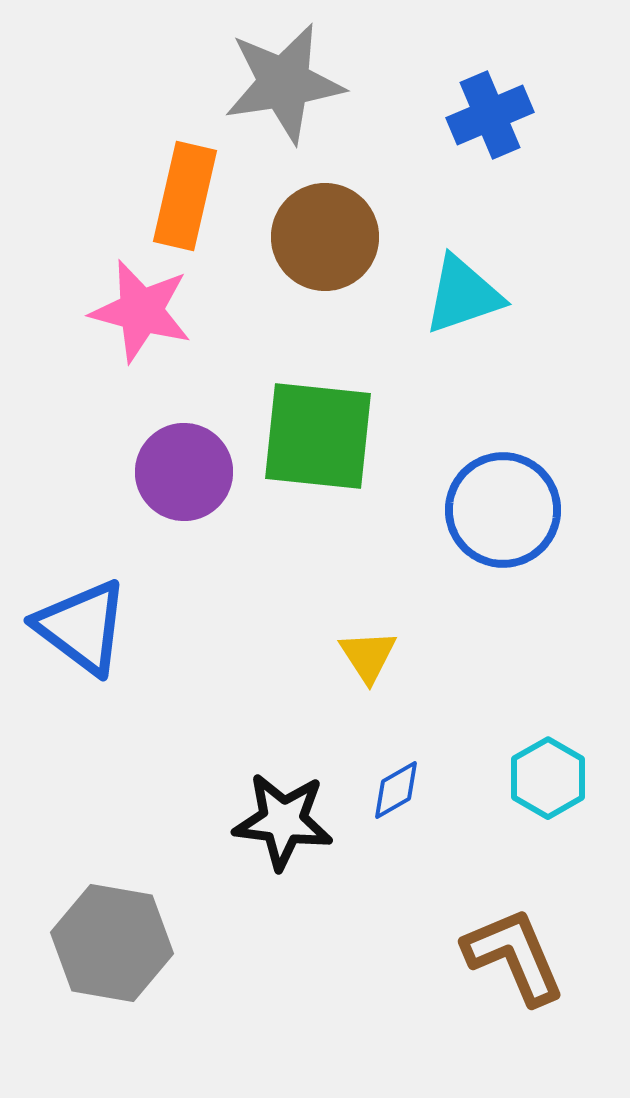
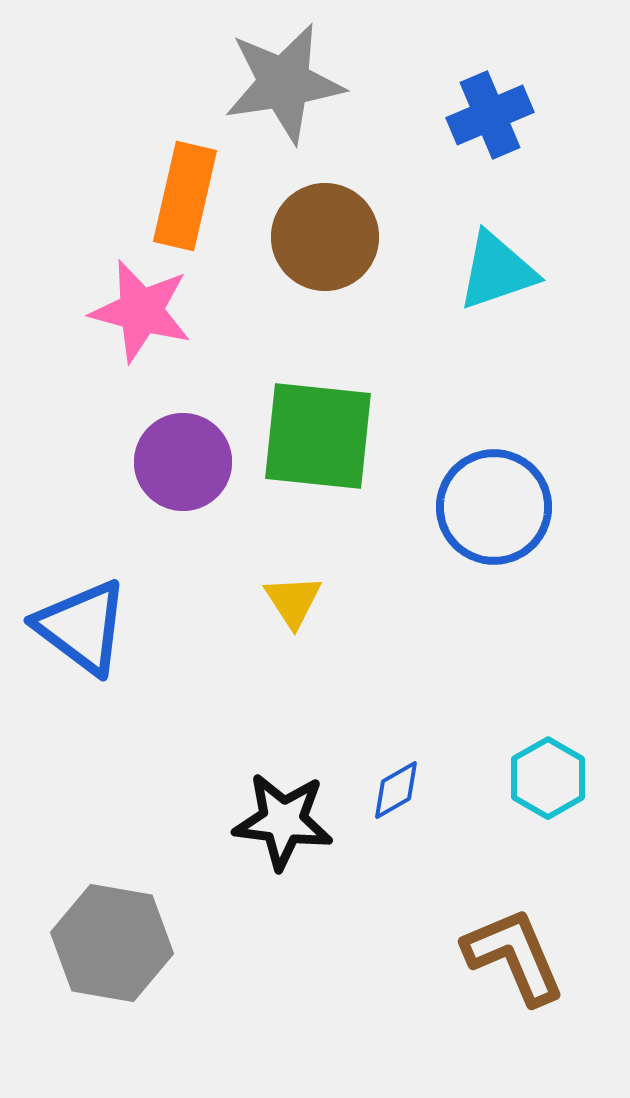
cyan triangle: moved 34 px right, 24 px up
purple circle: moved 1 px left, 10 px up
blue circle: moved 9 px left, 3 px up
yellow triangle: moved 75 px left, 55 px up
